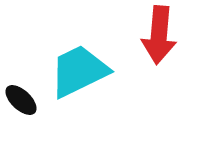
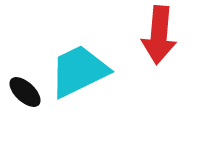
black ellipse: moved 4 px right, 8 px up
